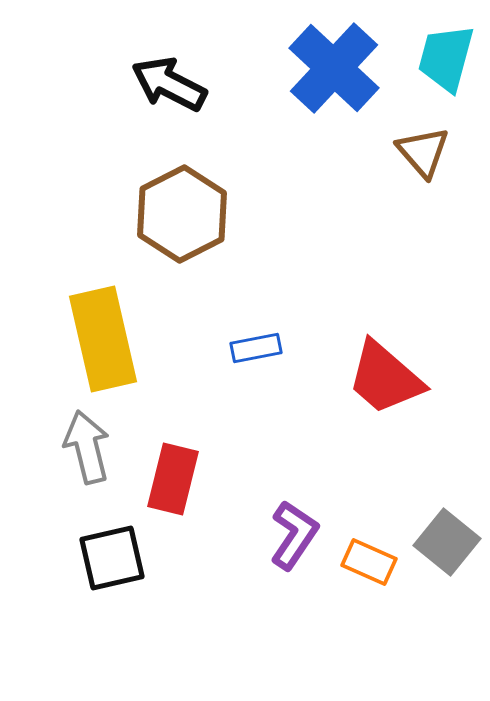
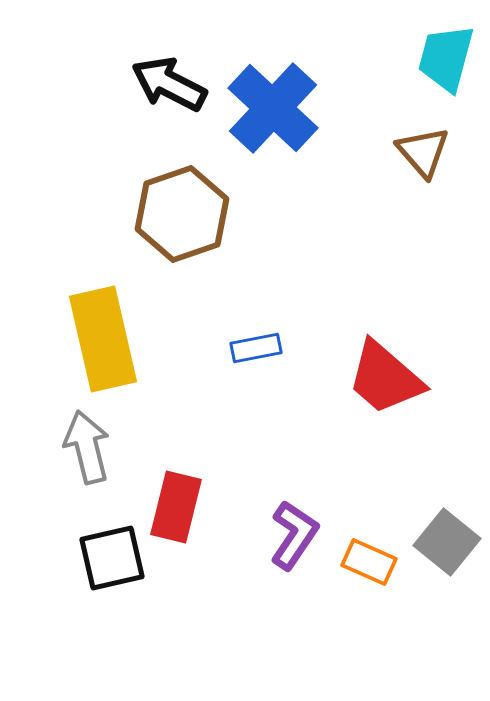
blue cross: moved 61 px left, 40 px down
brown hexagon: rotated 8 degrees clockwise
red rectangle: moved 3 px right, 28 px down
